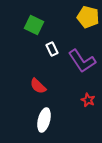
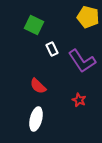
red star: moved 9 px left
white ellipse: moved 8 px left, 1 px up
